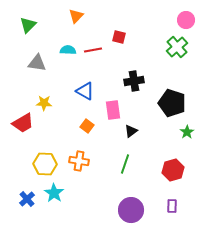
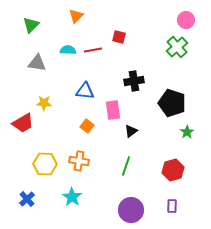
green triangle: moved 3 px right
blue triangle: rotated 24 degrees counterclockwise
green line: moved 1 px right, 2 px down
cyan star: moved 18 px right, 4 px down
